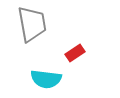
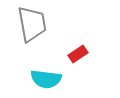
red rectangle: moved 3 px right, 1 px down
